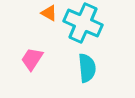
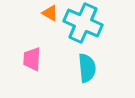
orange triangle: moved 1 px right
pink trapezoid: rotated 30 degrees counterclockwise
